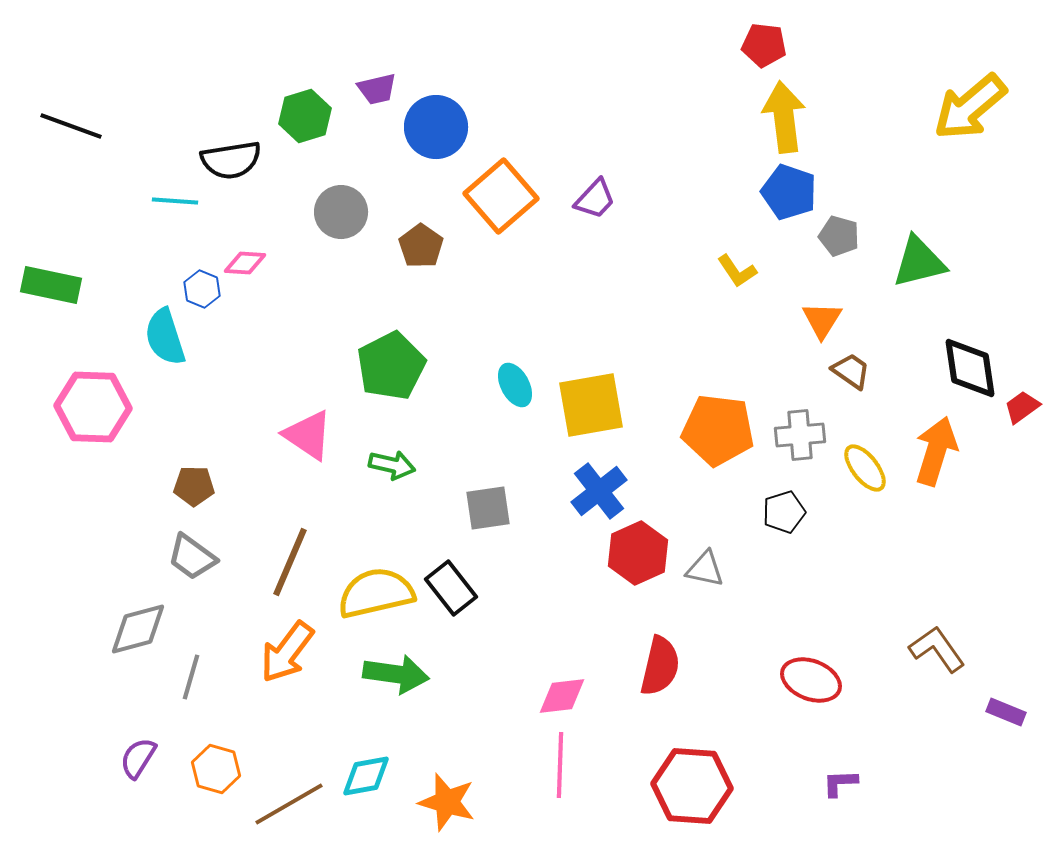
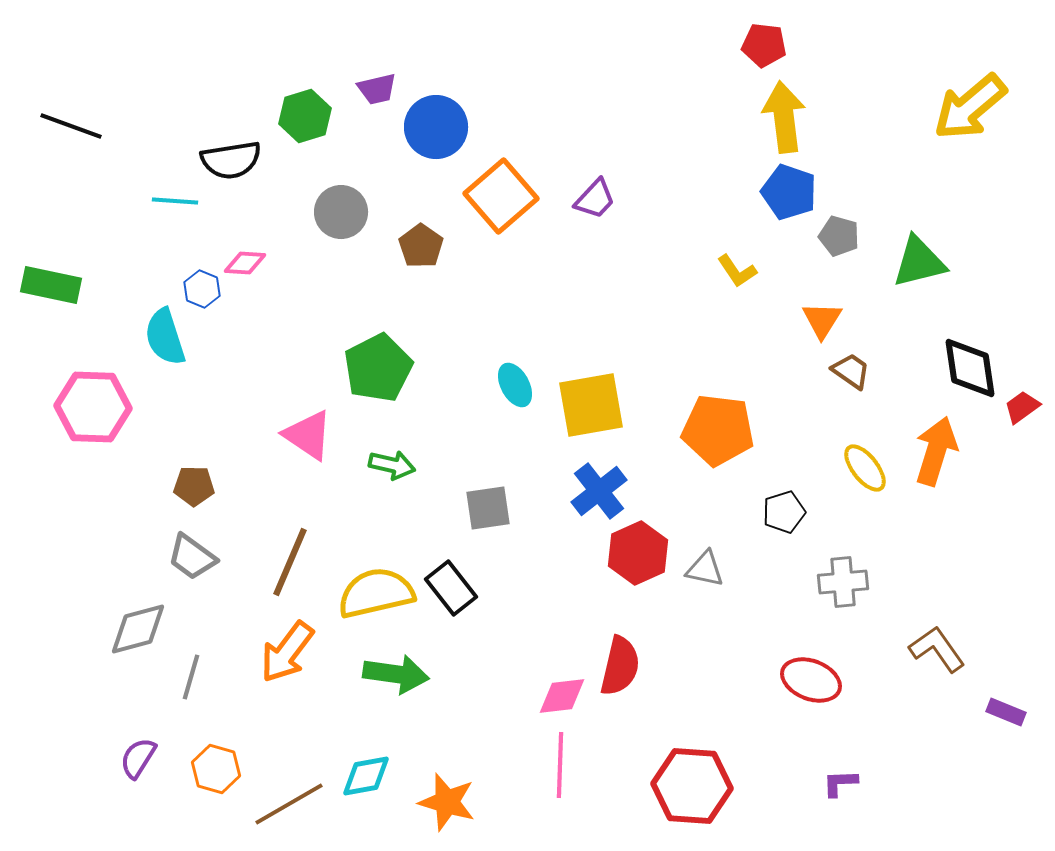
green pentagon at (391, 366): moved 13 px left, 2 px down
gray cross at (800, 435): moved 43 px right, 147 px down
red semicircle at (660, 666): moved 40 px left
